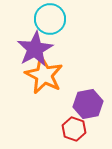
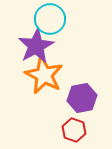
purple star: moved 1 px right, 3 px up
purple hexagon: moved 6 px left, 6 px up
red hexagon: moved 1 px down
